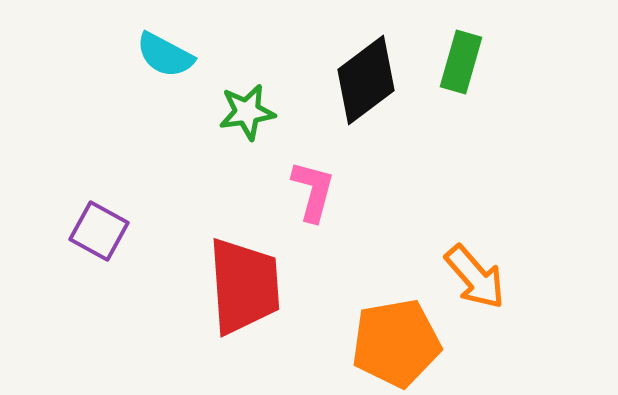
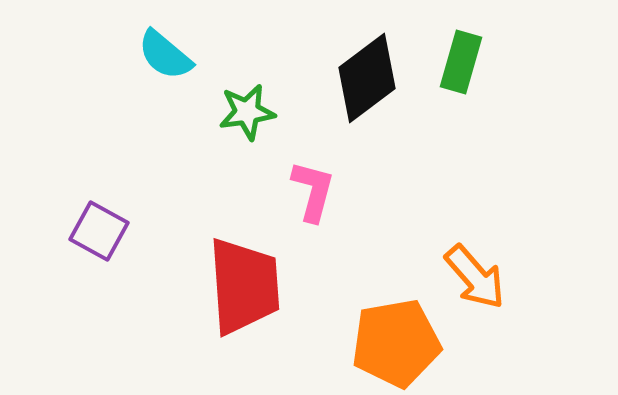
cyan semicircle: rotated 12 degrees clockwise
black diamond: moved 1 px right, 2 px up
